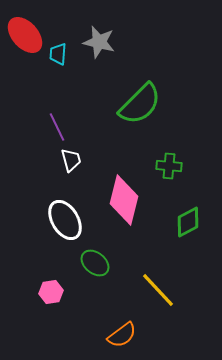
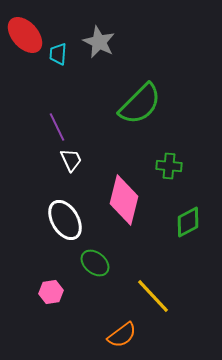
gray star: rotated 12 degrees clockwise
white trapezoid: rotated 10 degrees counterclockwise
yellow line: moved 5 px left, 6 px down
